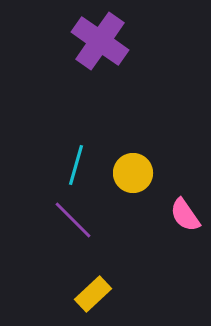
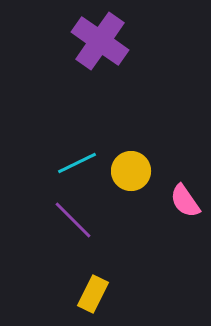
cyan line: moved 1 px right, 2 px up; rotated 48 degrees clockwise
yellow circle: moved 2 px left, 2 px up
pink semicircle: moved 14 px up
yellow rectangle: rotated 21 degrees counterclockwise
